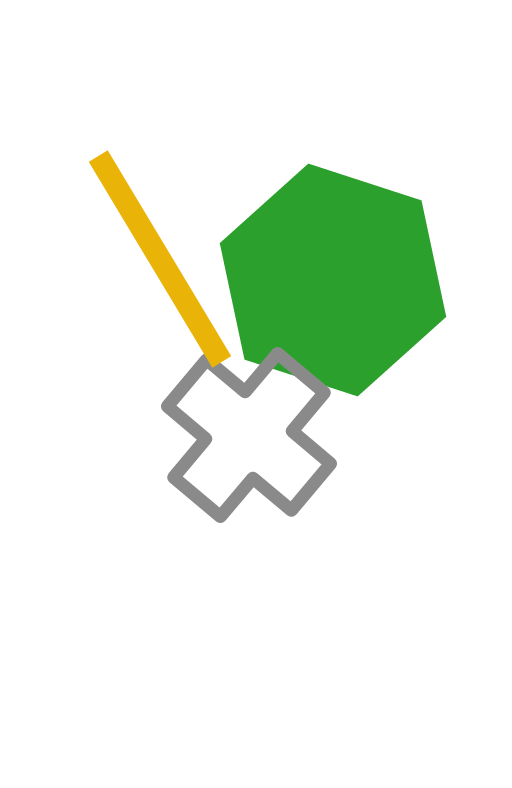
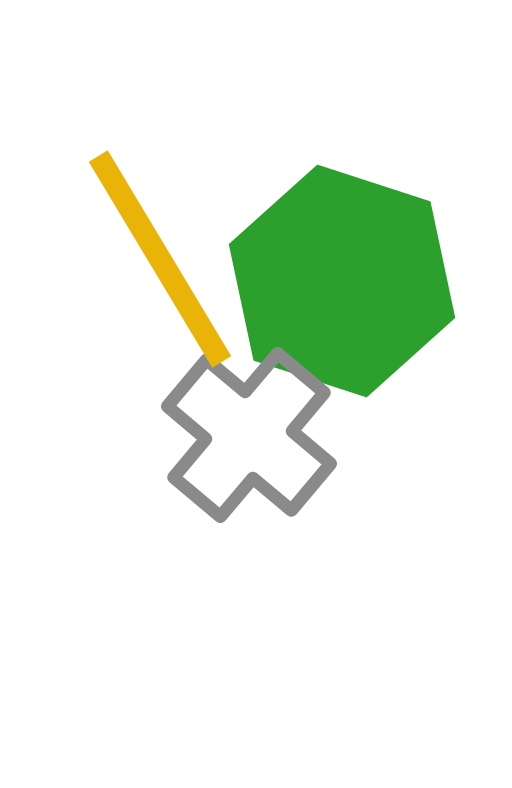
green hexagon: moved 9 px right, 1 px down
